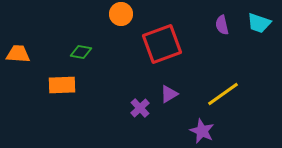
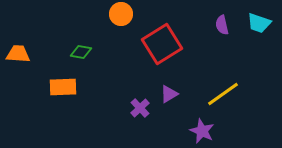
red square: rotated 12 degrees counterclockwise
orange rectangle: moved 1 px right, 2 px down
